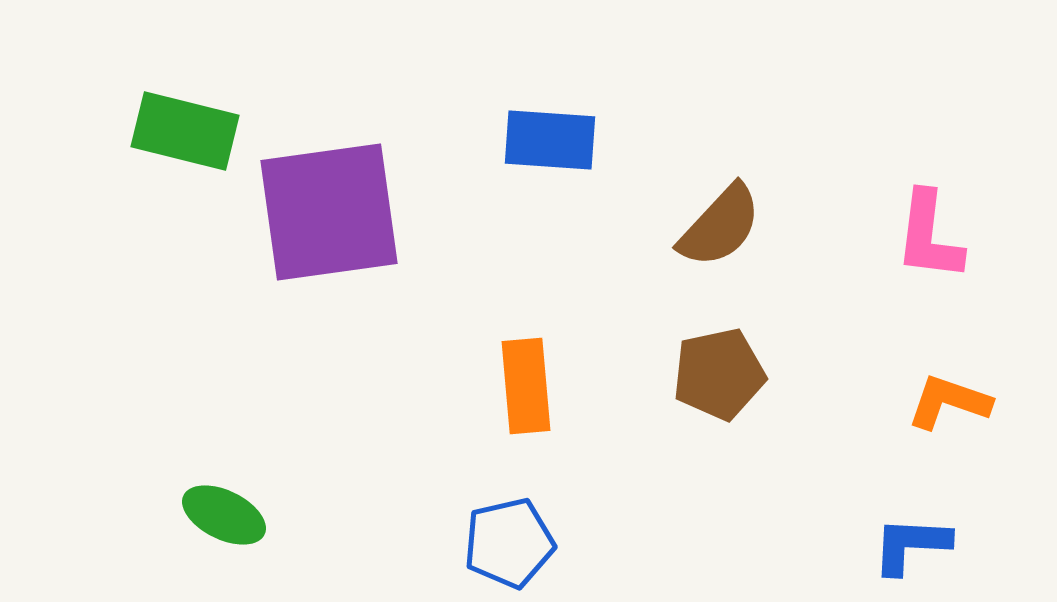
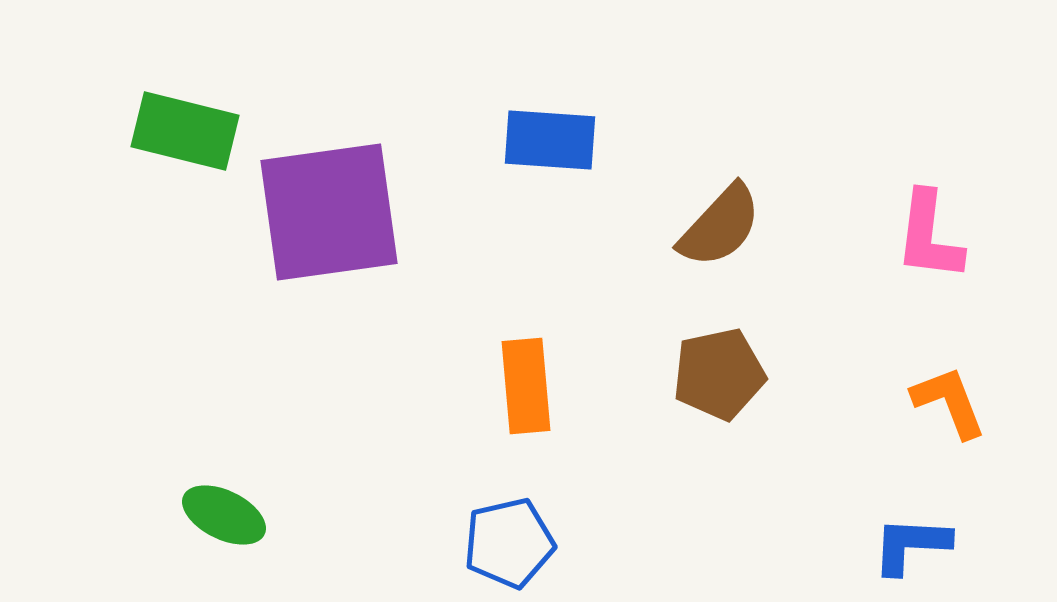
orange L-shape: rotated 50 degrees clockwise
